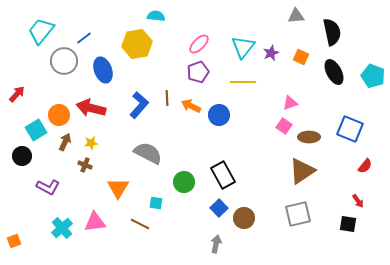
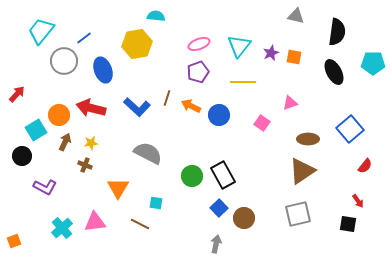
gray triangle at (296, 16): rotated 18 degrees clockwise
black semicircle at (332, 32): moved 5 px right; rotated 20 degrees clockwise
pink ellipse at (199, 44): rotated 25 degrees clockwise
cyan triangle at (243, 47): moved 4 px left, 1 px up
orange square at (301, 57): moved 7 px left; rotated 14 degrees counterclockwise
cyan pentagon at (373, 76): moved 13 px up; rotated 20 degrees counterclockwise
brown line at (167, 98): rotated 21 degrees clockwise
blue L-shape at (139, 105): moved 2 px left, 2 px down; rotated 92 degrees clockwise
pink square at (284, 126): moved 22 px left, 3 px up
blue square at (350, 129): rotated 28 degrees clockwise
brown ellipse at (309, 137): moved 1 px left, 2 px down
green circle at (184, 182): moved 8 px right, 6 px up
purple L-shape at (48, 187): moved 3 px left
